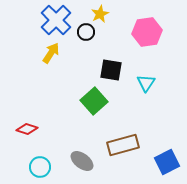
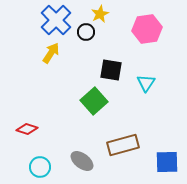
pink hexagon: moved 3 px up
blue square: rotated 25 degrees clockwise
